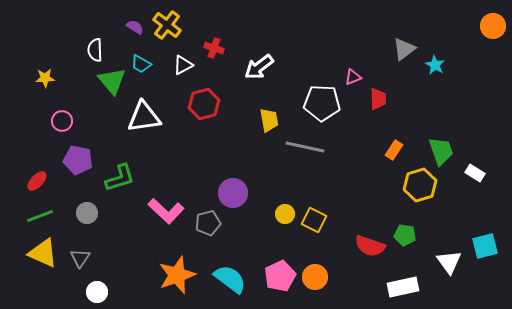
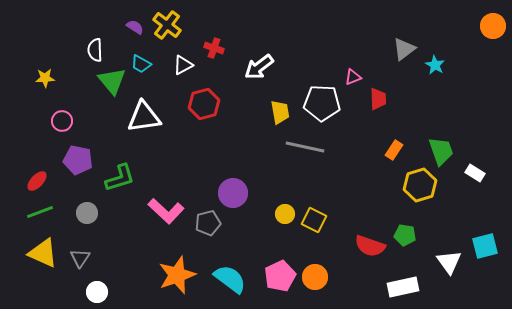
yellow trapezoid at (269, 120): moved 11 px right, 8 px up
green line at (40, 216): moved 4 px up
